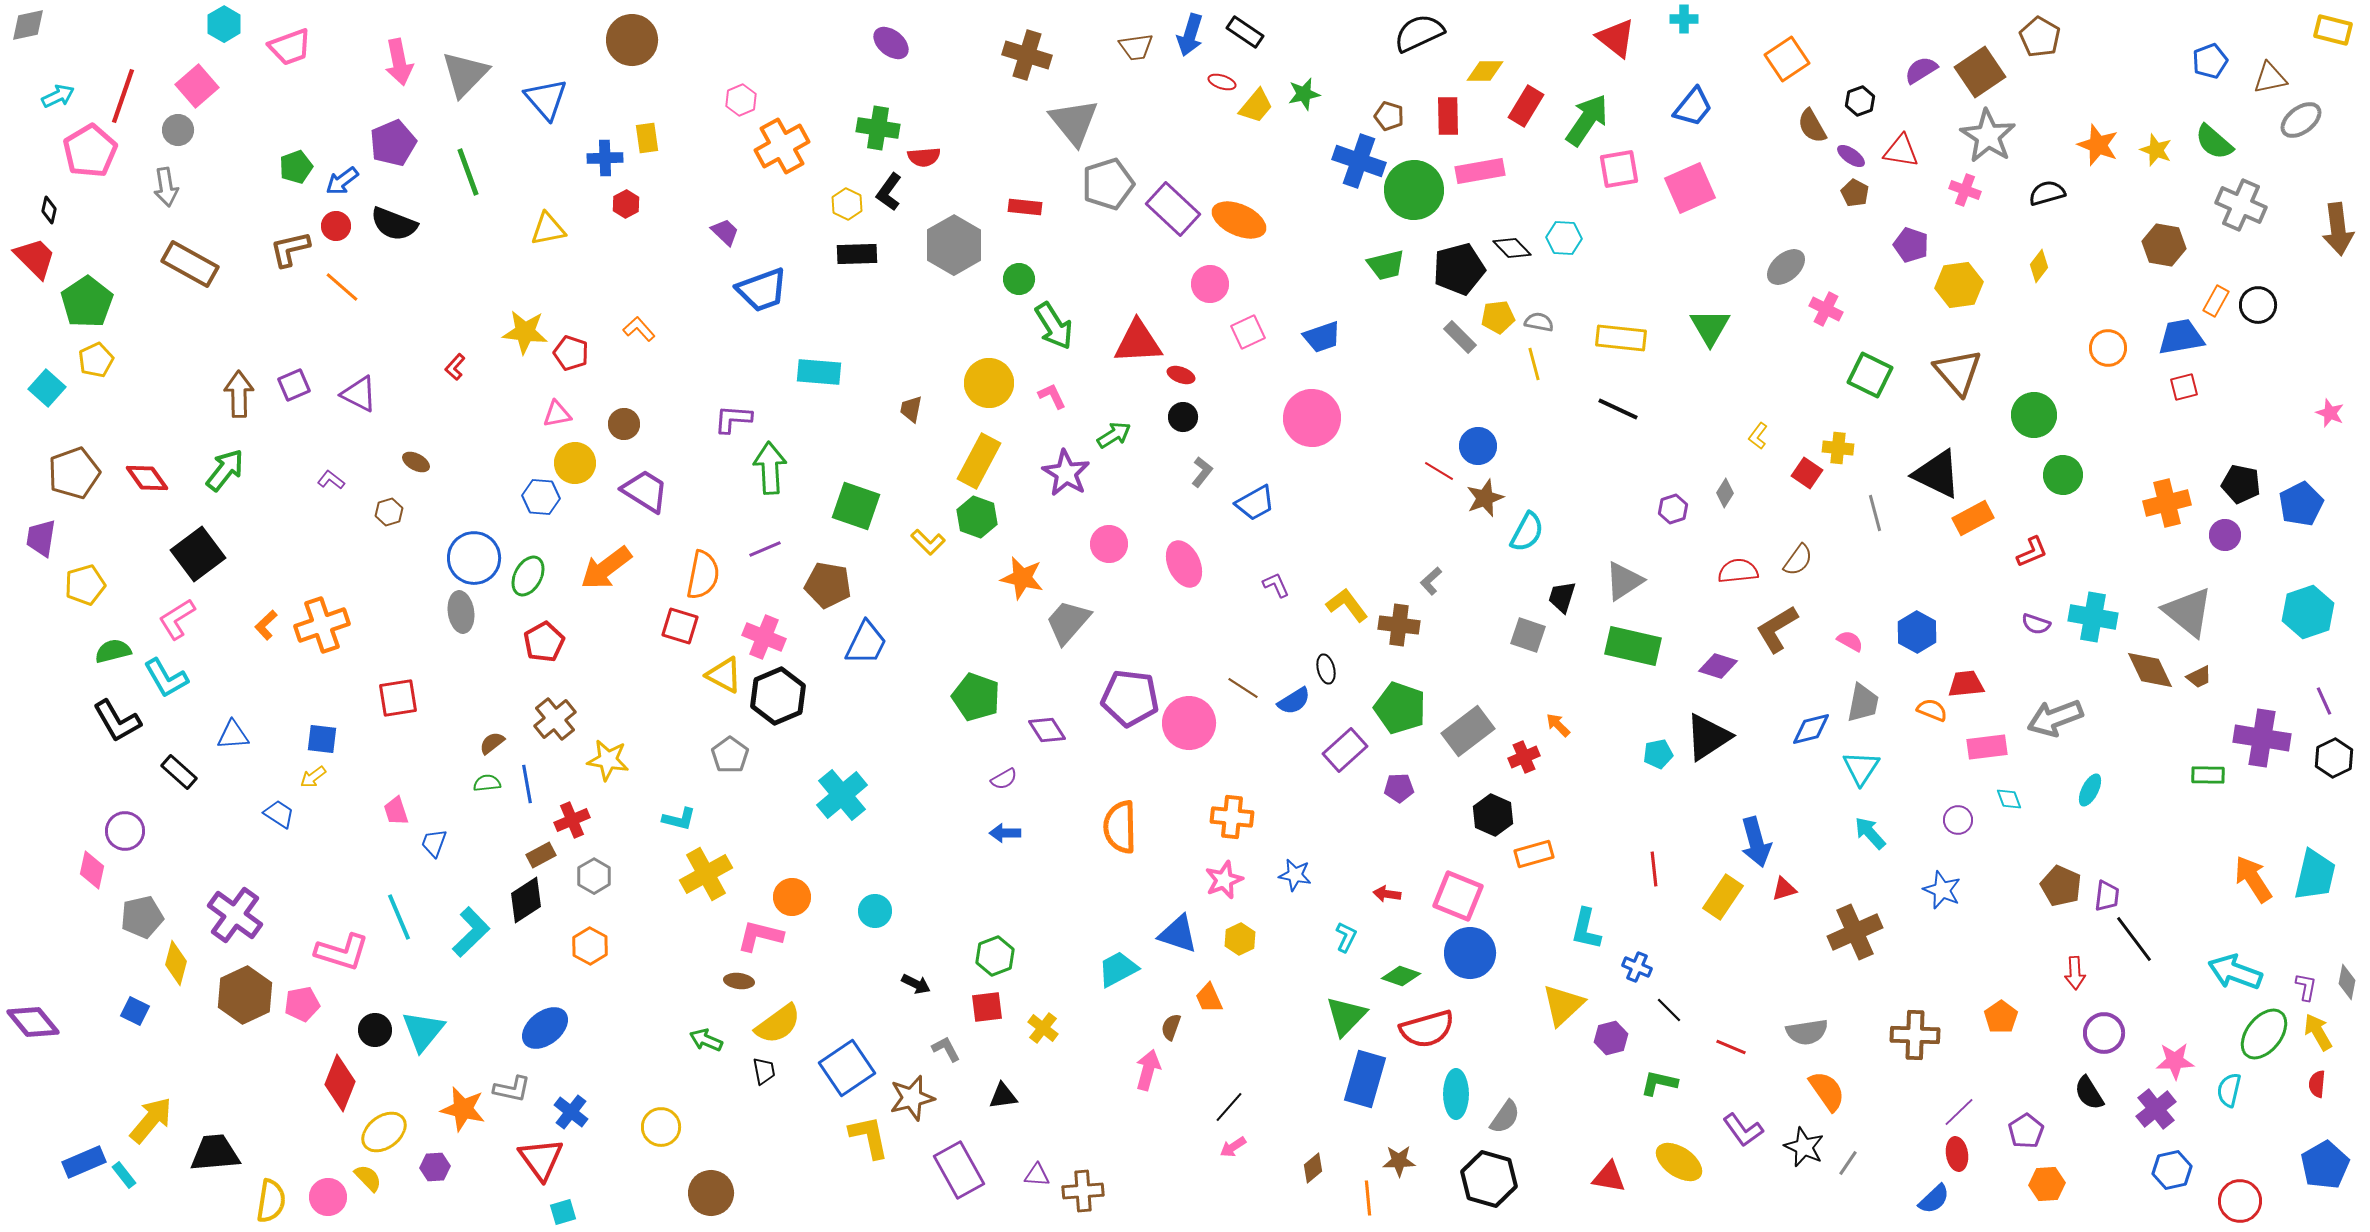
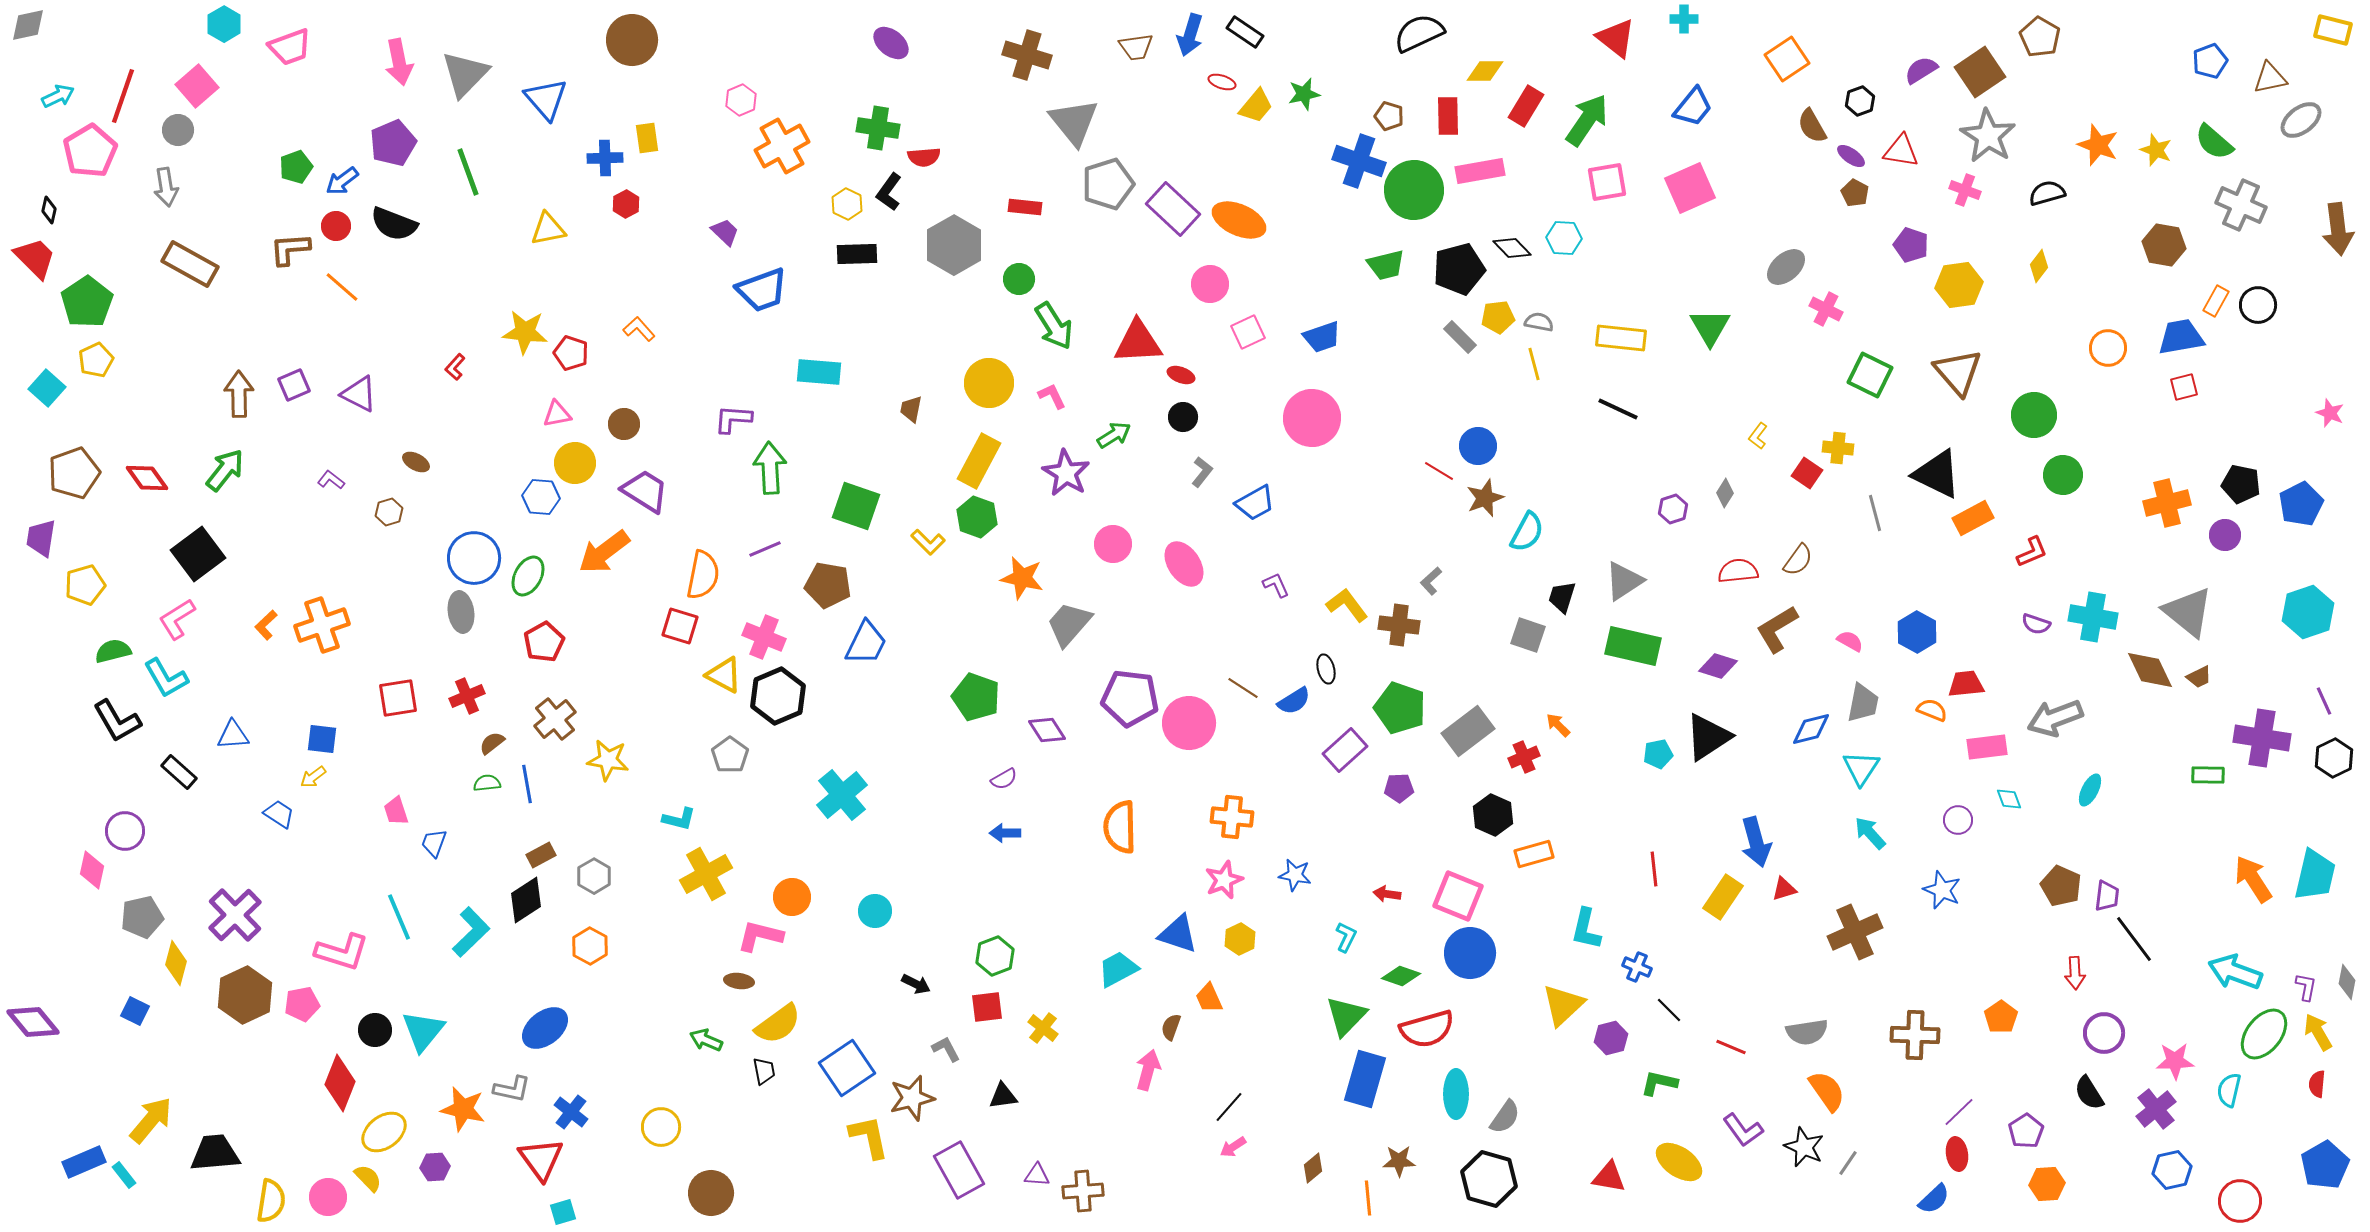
pink square at (1619, 169): moved 12 px left, 13 px down
brown L-shape at (290, 249): rotated 9 degrees clockwise
pink circle at (1109, 544): moved 4 px right
pink ellipse at (1184, 564): rotated 9 degrees counterclockwise
orange arrow at (606, 568): moved 2 px left, 16 px up
gray trapezoid at (1068, 622): moved 1 px right, 2 px down
red cross at (572, 820): moved 105 px left, 124 px up
purple cross at (235, 915): rotated 10 degrees clockwise
